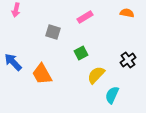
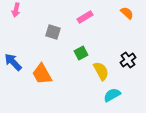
orange semicircle: rotated 32 degrees clockwise
yellow semicircle: moved 5 px right, 4 px up; rotated 108 degrees clockwise
cyan semicircle: rotated 36 degrees clockwise
